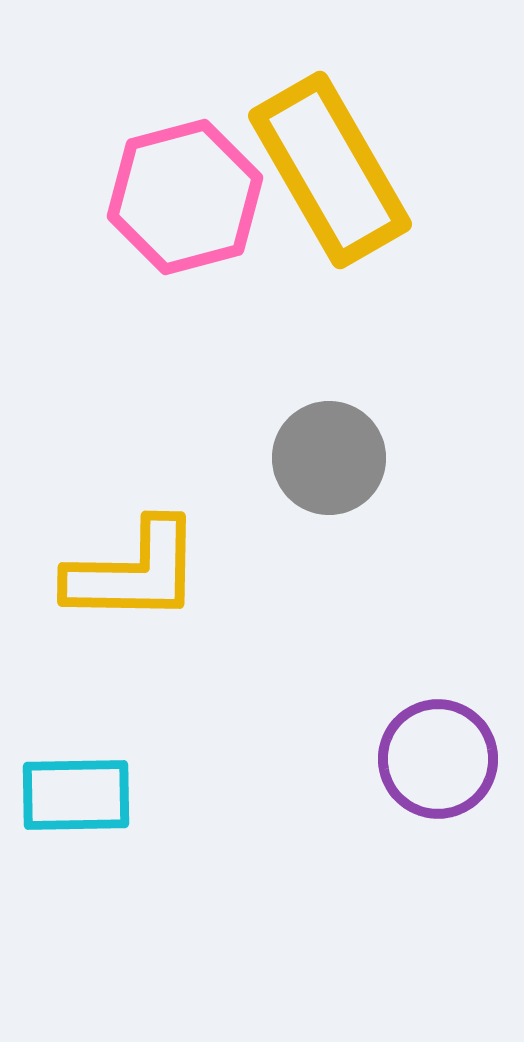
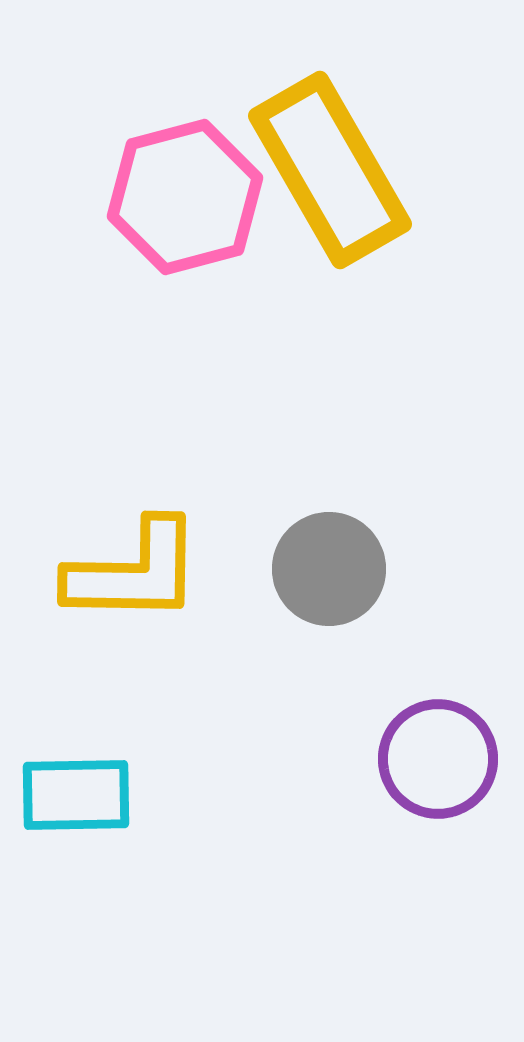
gray circle: moved 111 px down
